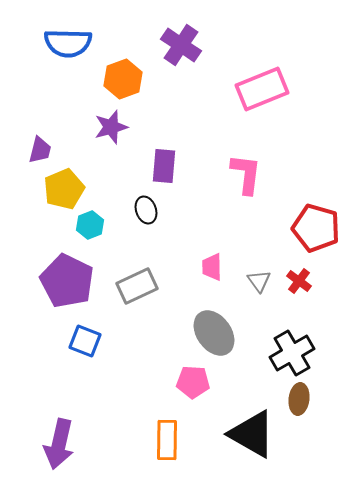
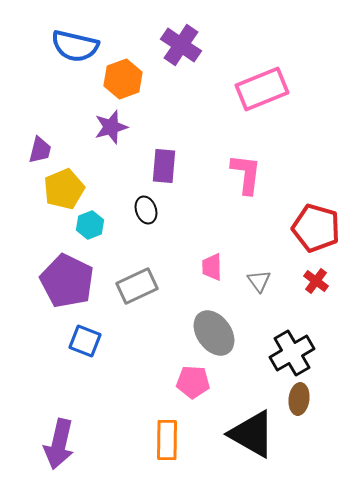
blue semicircle: moved 7 px right, 3 px down; rotated 12 degrees clockwise
red cross: moved 17 px right
